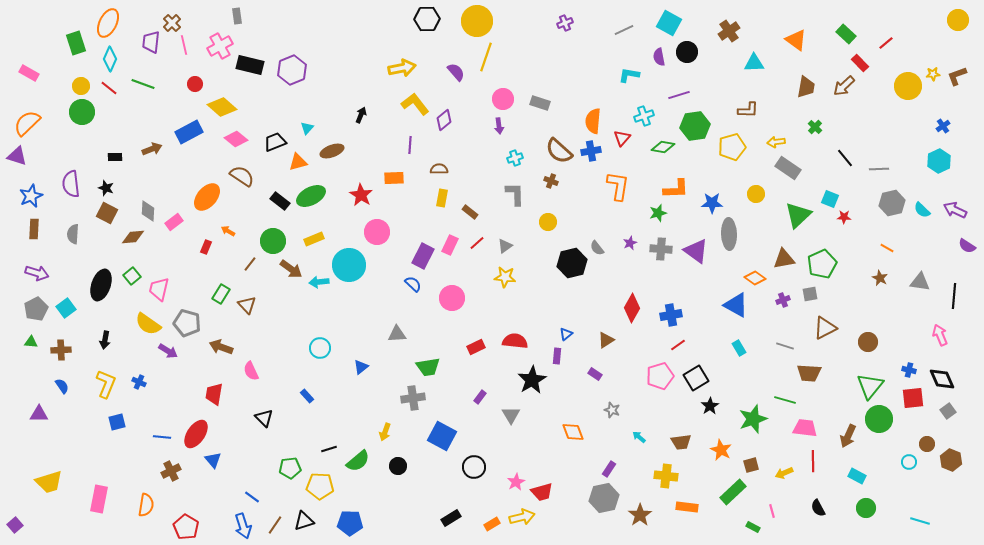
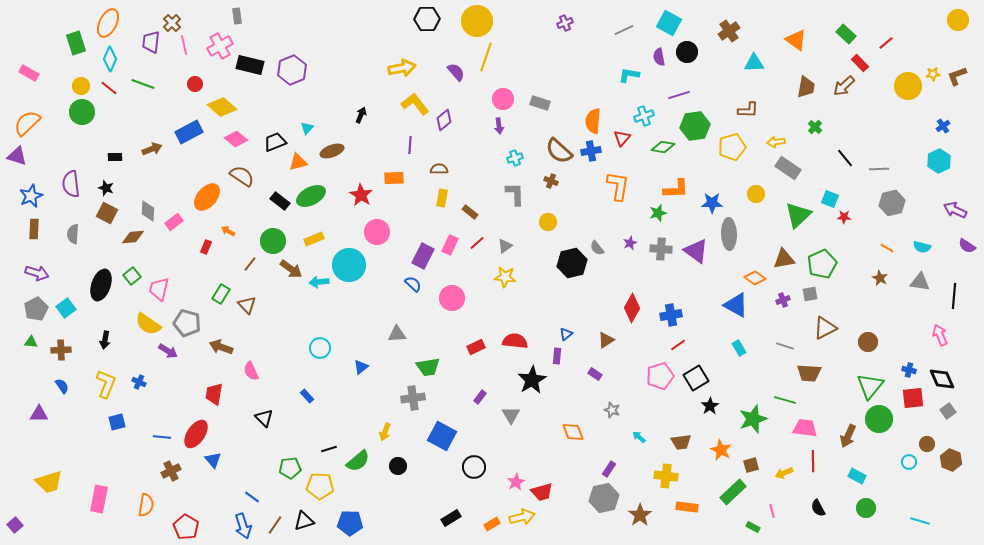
cyan semicircle at (922, 210): moved 37 px down; rotated 30 degrees counterclockwise
